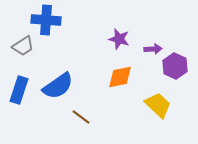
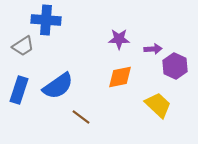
purple star: rotated 15 degrees counterclockwise
